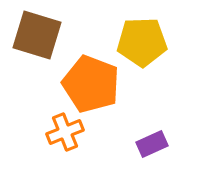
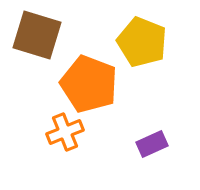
yellow pentagon: rotated 24 degrees clockwise
orange pentagon: moved 2 px left
